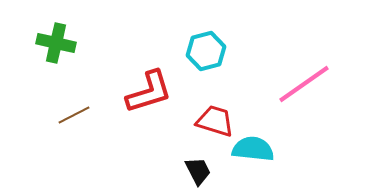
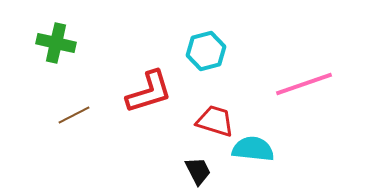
pink line: rotated 16 degrees clockwise
